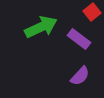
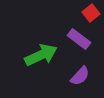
red square: moved 1 px left, 1 px down
green arrow: moved 28 px down
